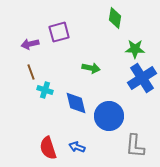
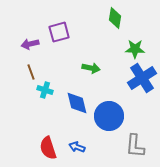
blue diamond: moved 1 px right
